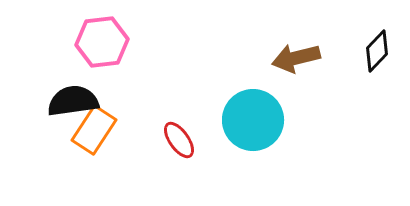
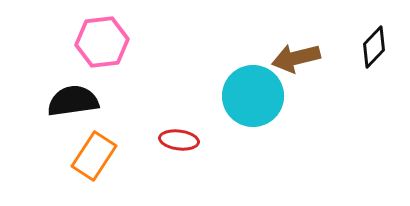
black diamond: moved 3 px left, 4 px up
cyan circle: moved 24 px up
orange rectangle: moved 26 px down
red ellipse: rotated 48 degrees counterclockwise
